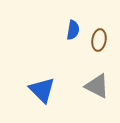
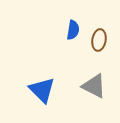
gray triangle: moved 3 px left
